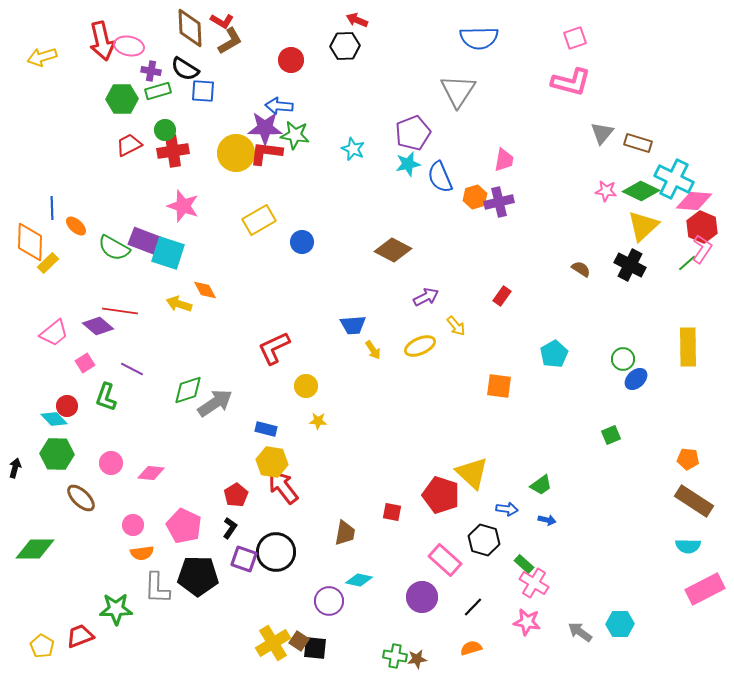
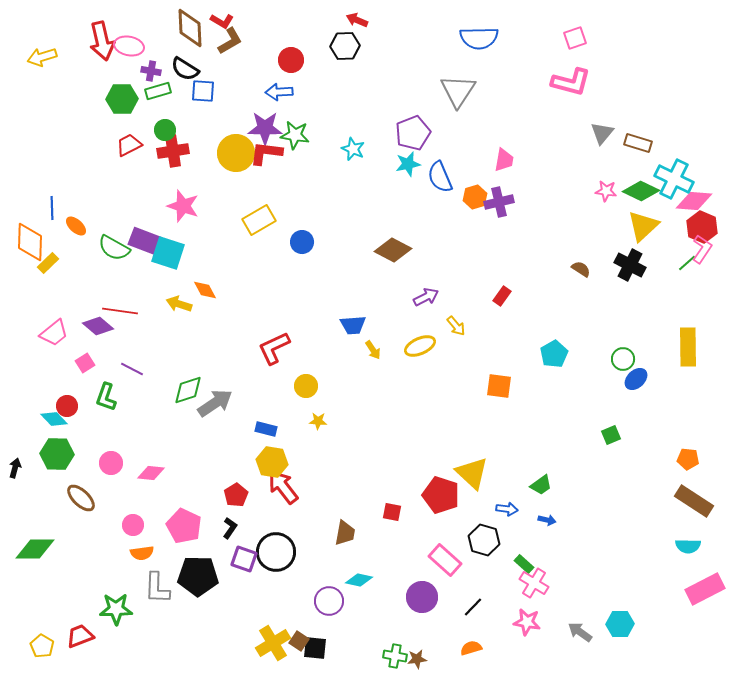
blue arrow at (279, 106): moved 14 px up; rotated 8 degrees counterclockwise
